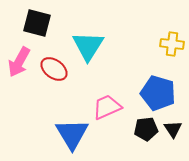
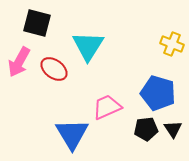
yellow cross: rotated 15 degrees clockwise
